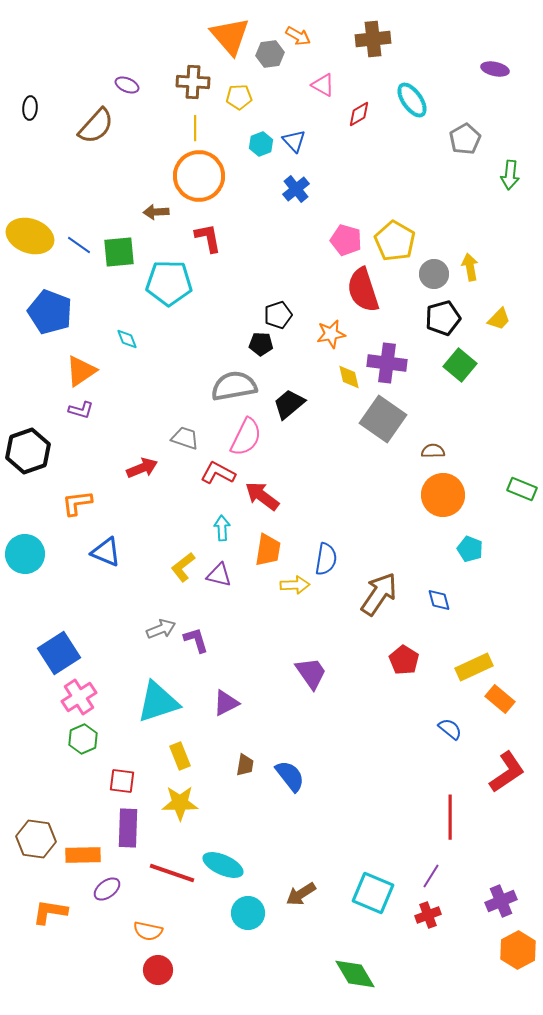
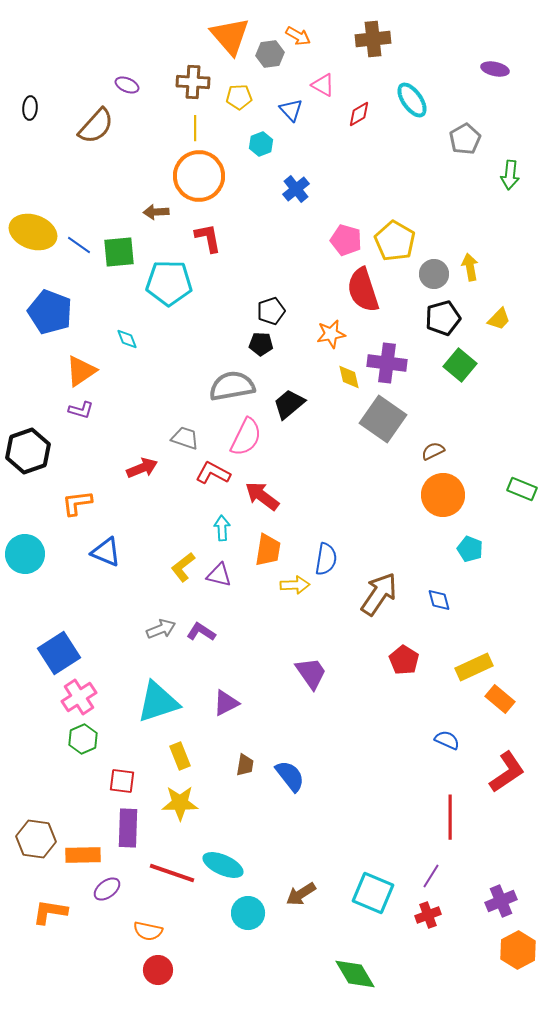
blue triangle at (294, 141): moved 3 px left, 31 px up
yellow ellipse at (30, 236): moved 3 px right, 4 px up
black pentagon at (278, 315): moved 7 px left, 4 px up
gray semicircle at (234, 386): moved 2 px left
brown semicircle at (433, 451): rotated 25 degrees counterclockwise
red L-shape at (218, 473): moved 5 px left
purple L-shape at (196, 640): moved 5 px right, 8 px up; rotated 40 degrees counterclockwise
blue semicircle at (450, 729): moved 3 px left, 11 px down; rotated 15 degrees counterclockwise
